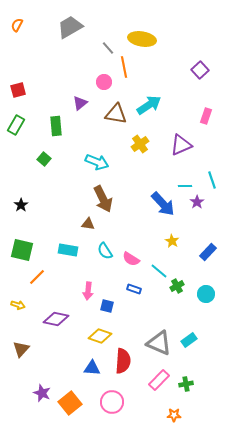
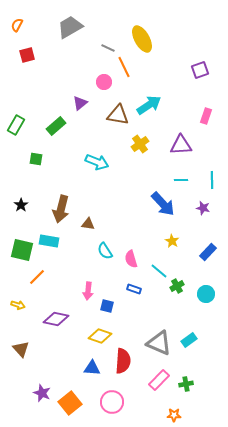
yellow ellipse at (142, 39): rotated 52 degrees clockwise
gray line at (108, 48): rotated 24 degrees counterclockwise
orange line at (124, 67): rotated 15 degrees counterclockwise
purple square at (200, 70): rotated 24 degrees clockwise
red square at (18, 90): moved 9 px right, 35 px up
brown triangle at (116, 114): moved 2 px right, 1 px down
green rectangle at (56, 126): rotated 54 degrees clockwise
purple triangle at (181, 145): rotated 20 degrees clockwise
green square at (44, 159): moved 8 px left; rotated 32 degrees counterclockwise
cyan line at (212, 180): rotated 18 degrees clockwise
cyan line at (185, 186): moved 4 px left, 6 px up
brown arrow at (103, 199): moved 42 px left, 10 px down; rotated 40 degrees clockwise
purple star at (197, 202): moved 6 px right, 6 px down; rotated 24 degrees counterclockwise
cyan rectangle at (68, 250): moved 19 px left, 9 px up
pink semicircle at (131, 259): rotated 42 degrees clockwise
brown triangle at (21, 349): rotated 24 degrees counterclockwise
